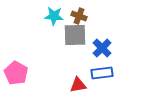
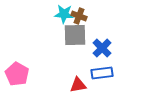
cyan star: moved 10 px right, 2 px up
pink pentagon: moved 1 px right, 1 px down
